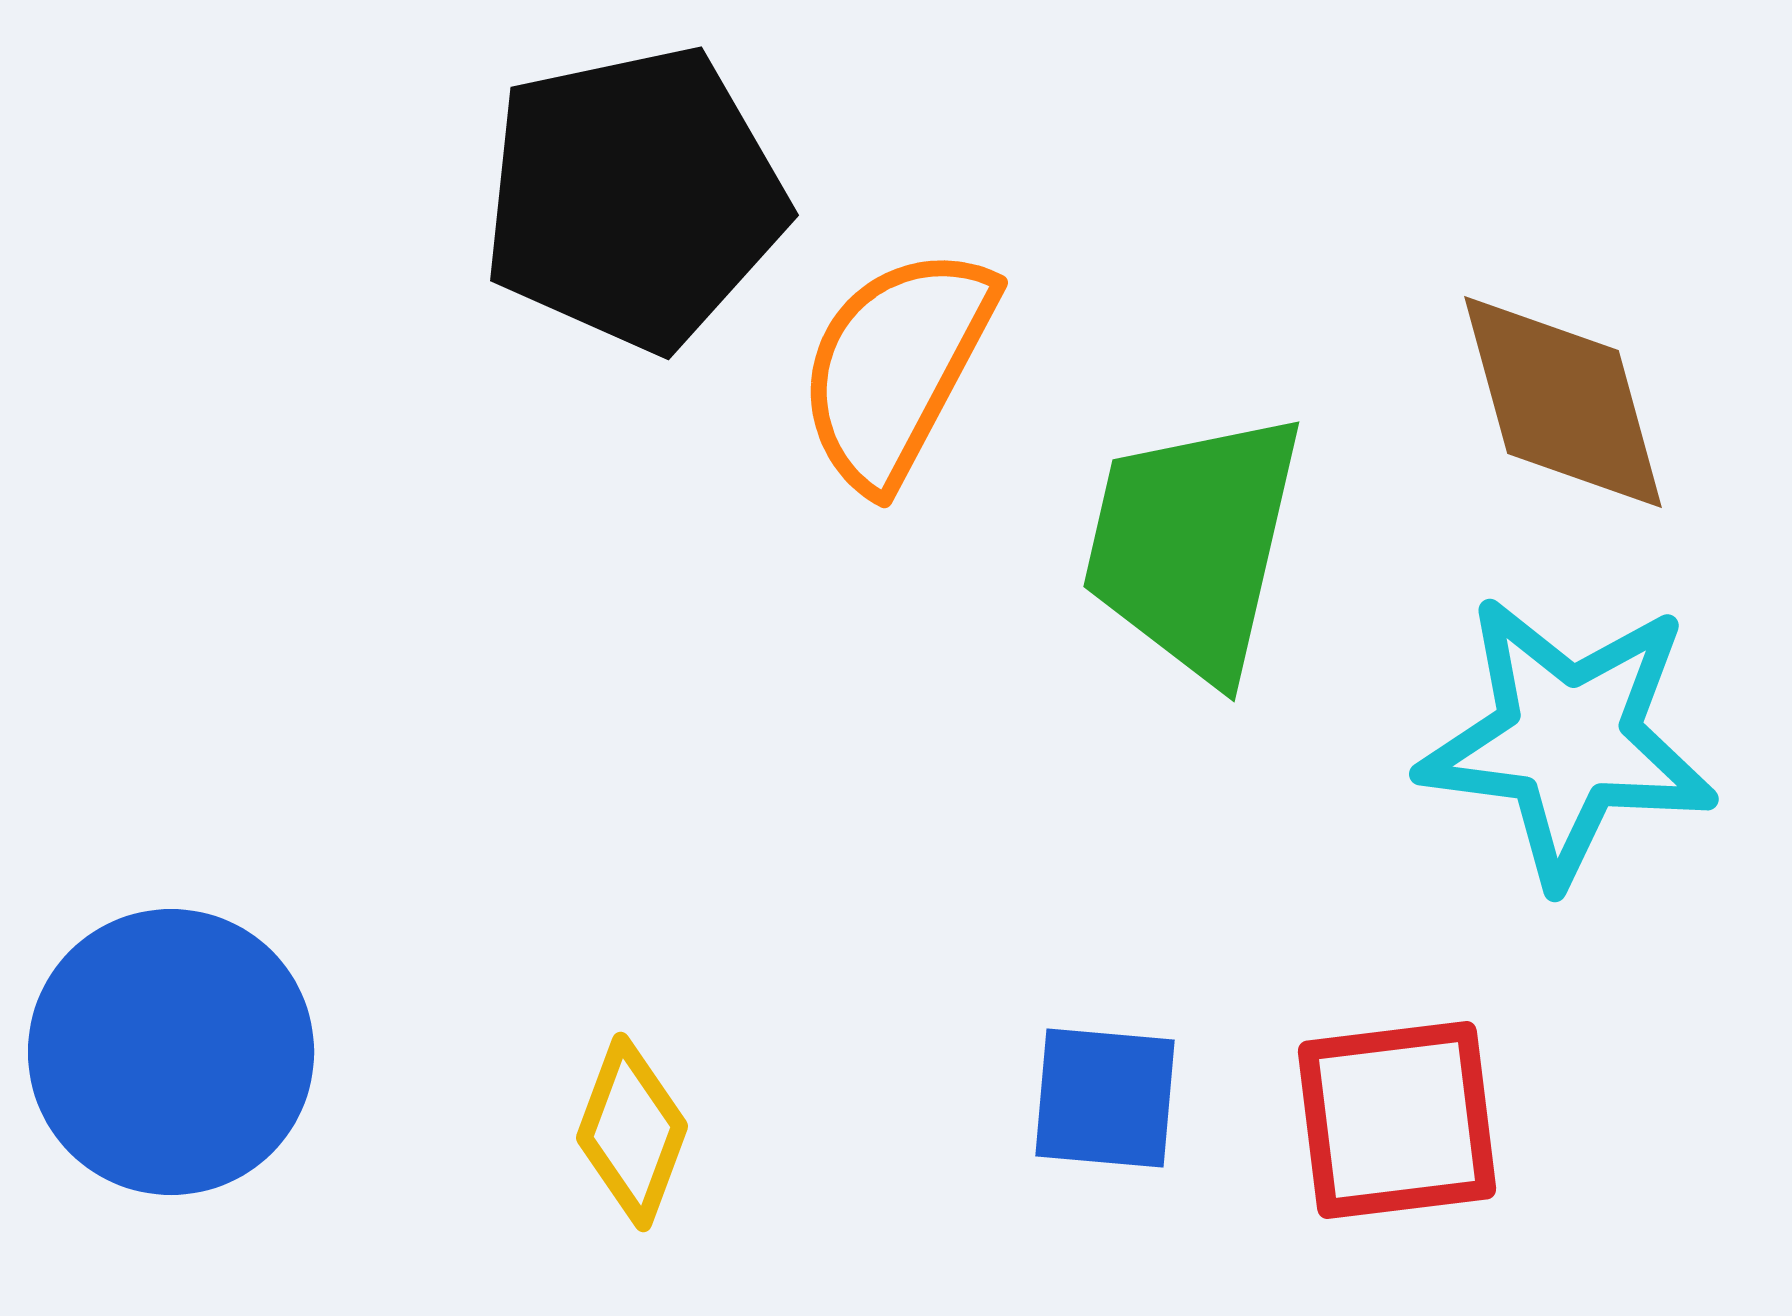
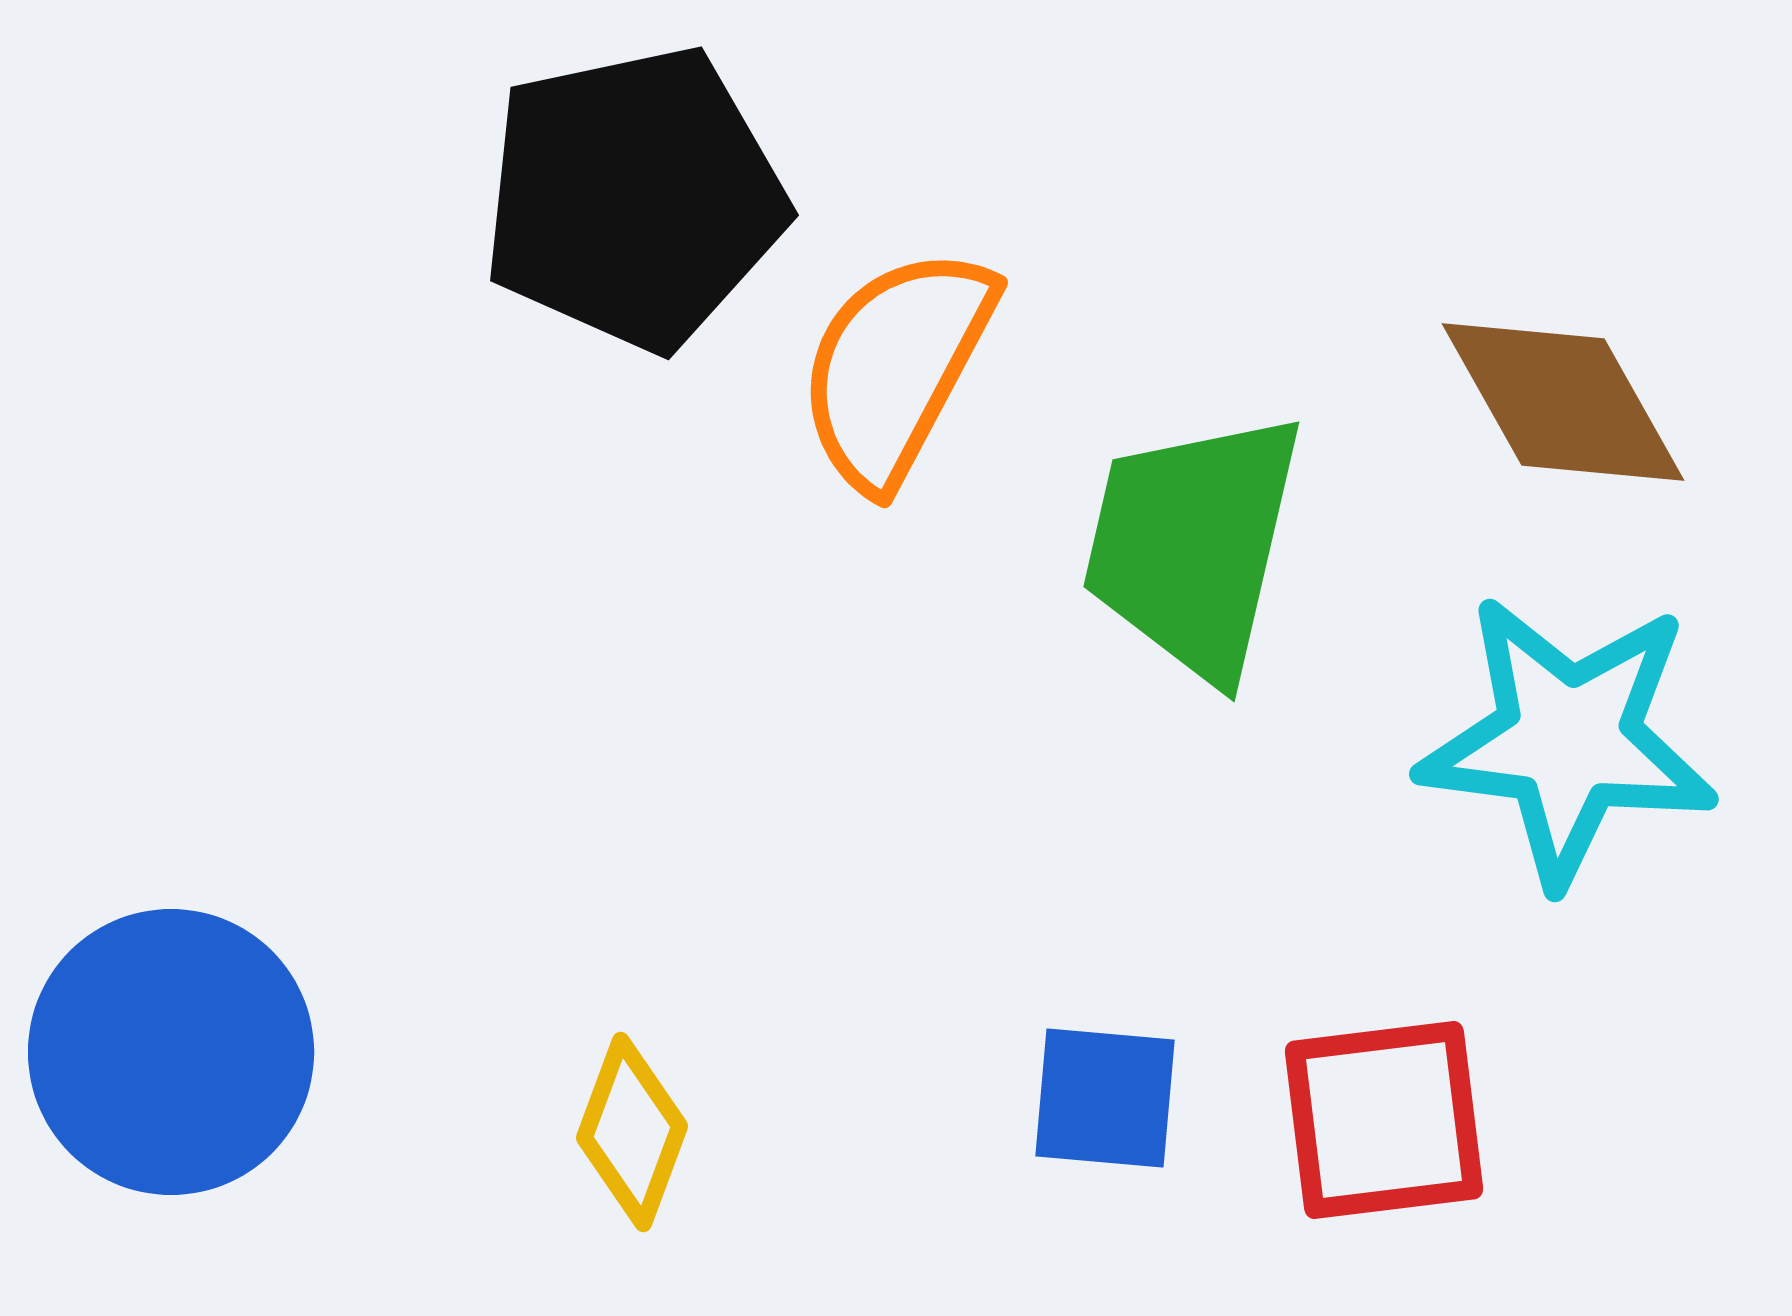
brown diamond: rotated 14 degrees counterclockwise
red square: moved 13 px left
